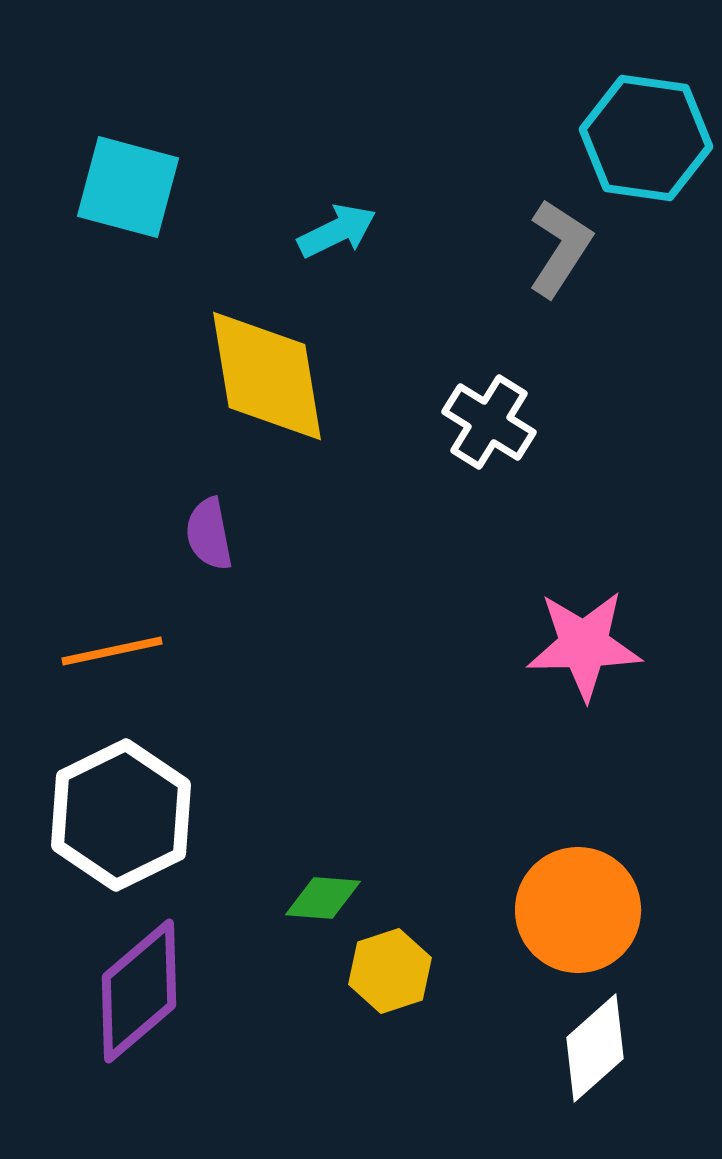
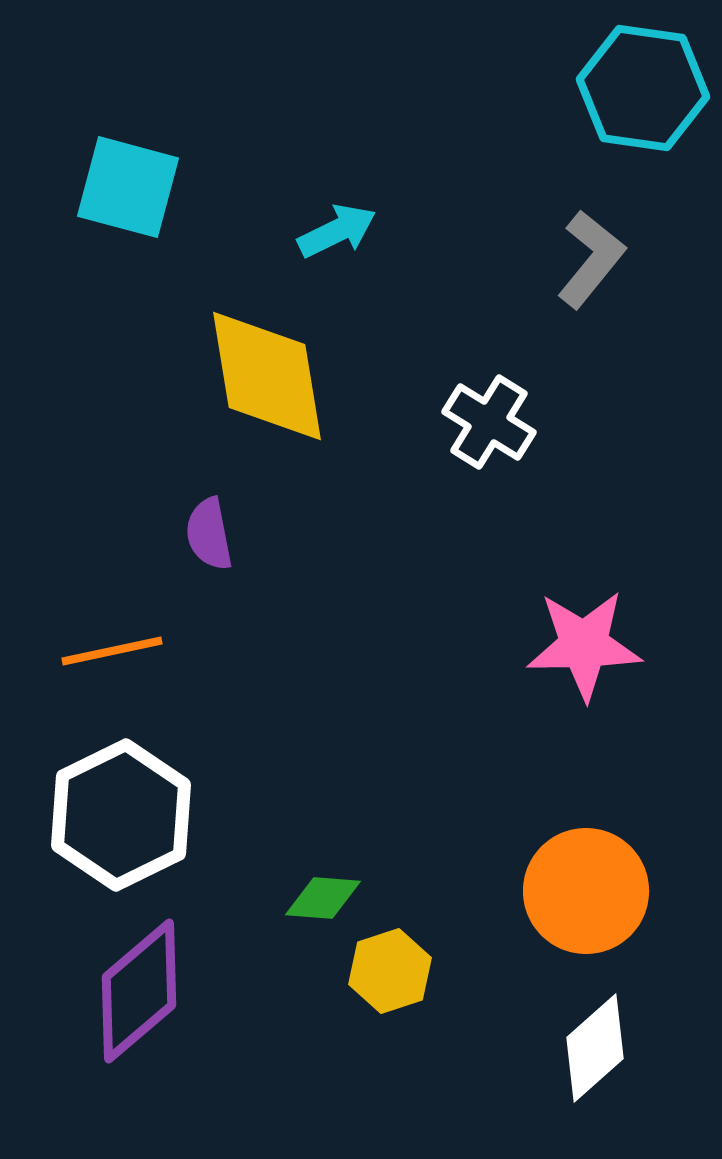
cyan hexagon: moved 3 px left, 50 px up
gray L-shape: moved 31 px right, 11 px down; rotated 6 degrees clockwise
orange circle: moved 8 px right, 19 px up
